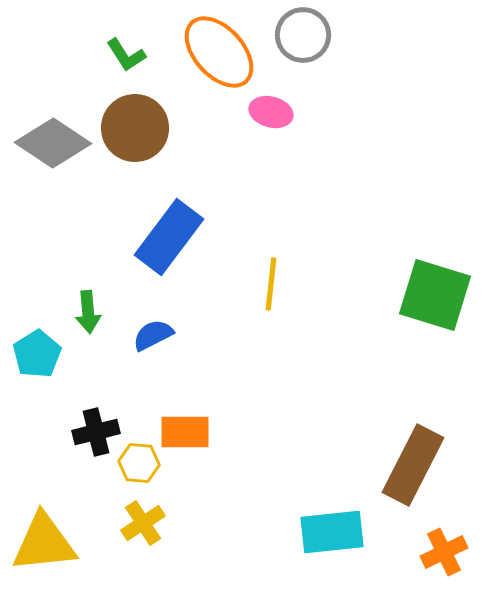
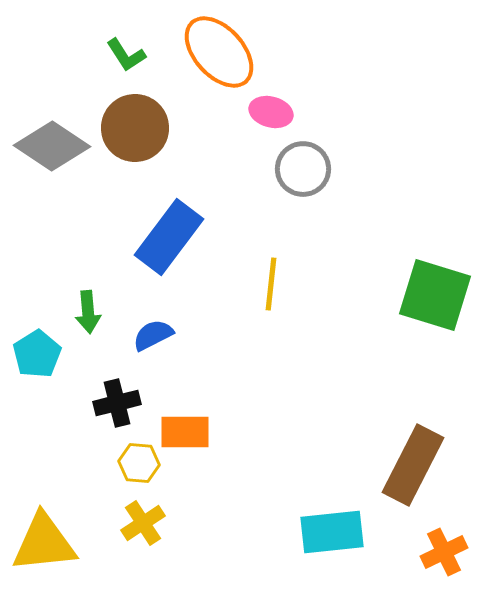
gray circle: moved 134 px down
gray diamond: moved 1 px left, 3 px down
black cross: moved 21 px right, 29 px up
